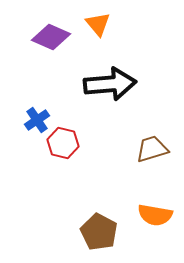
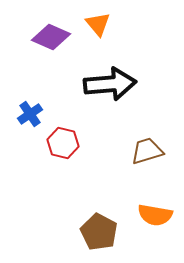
blue cross: moved 7 px left, 6 px up
brown trapezoid: moved 5 px left, 2 px down
